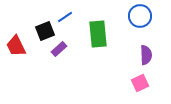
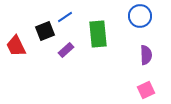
purple rectangle: moved 7 px right, 1 px down
pink square: moved 6 px right, 7 px down
